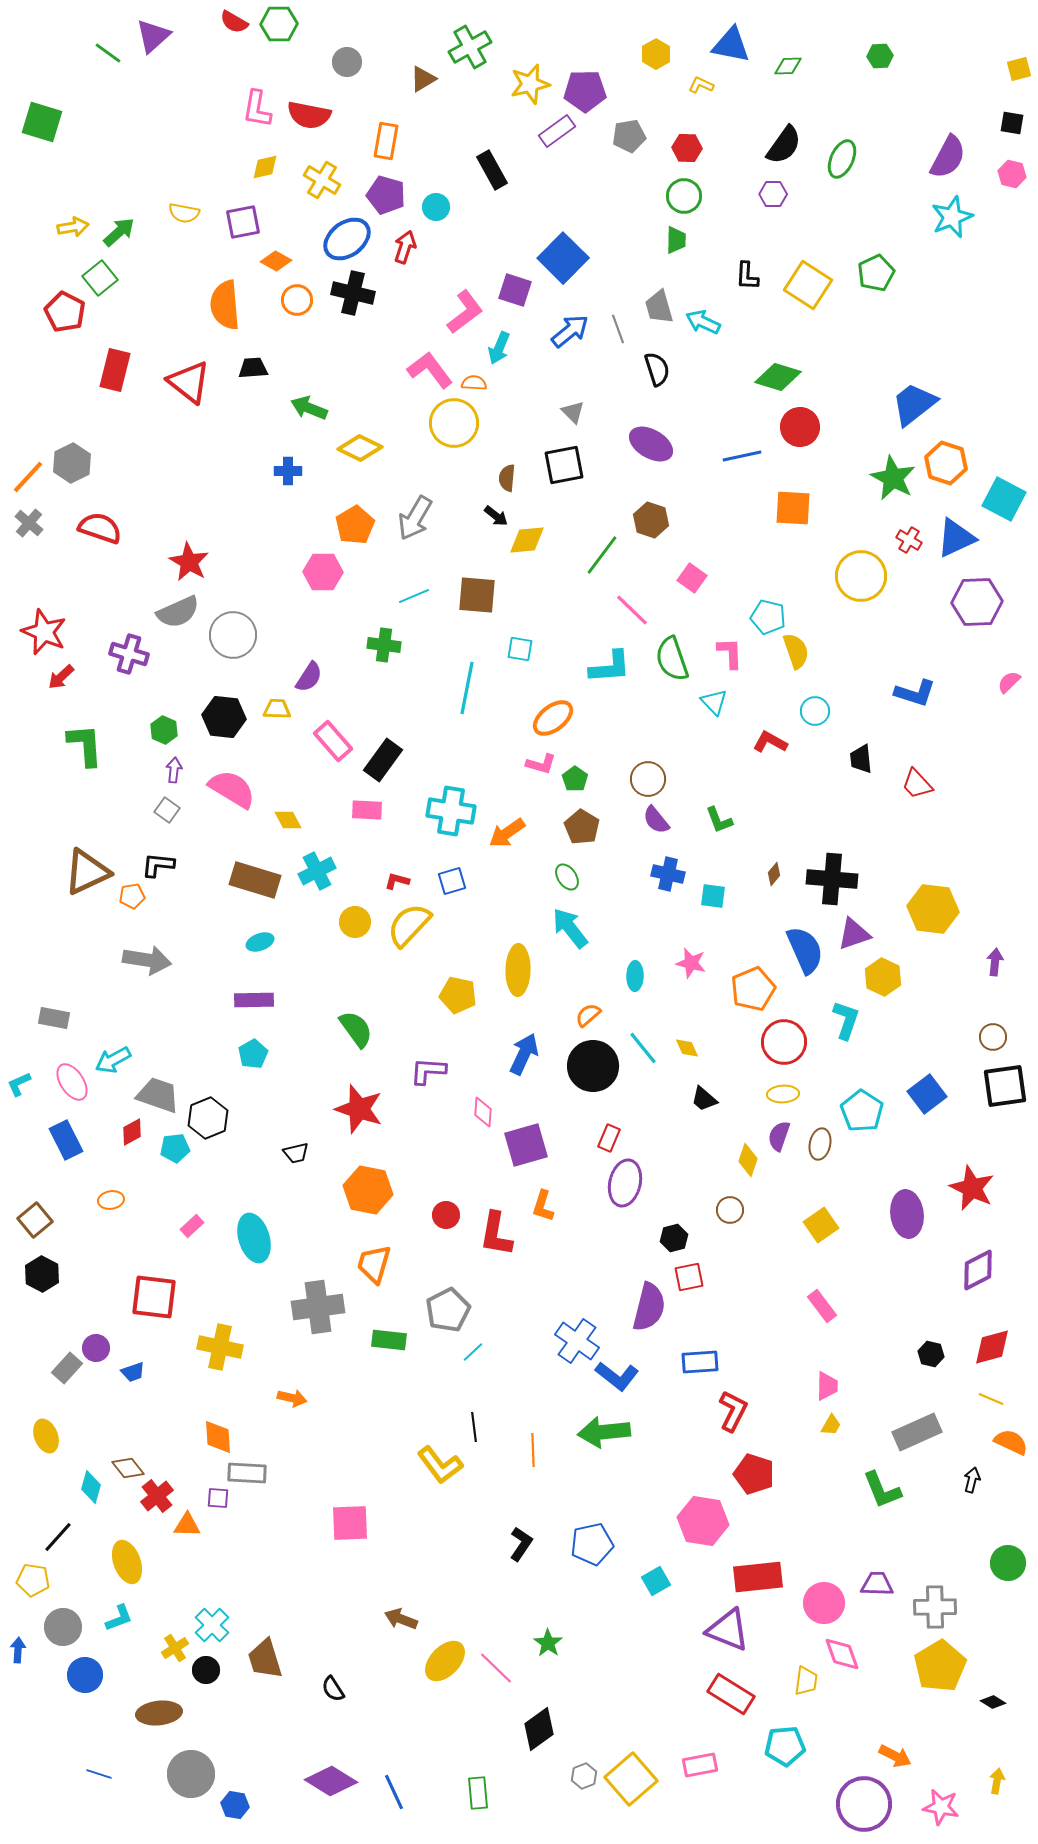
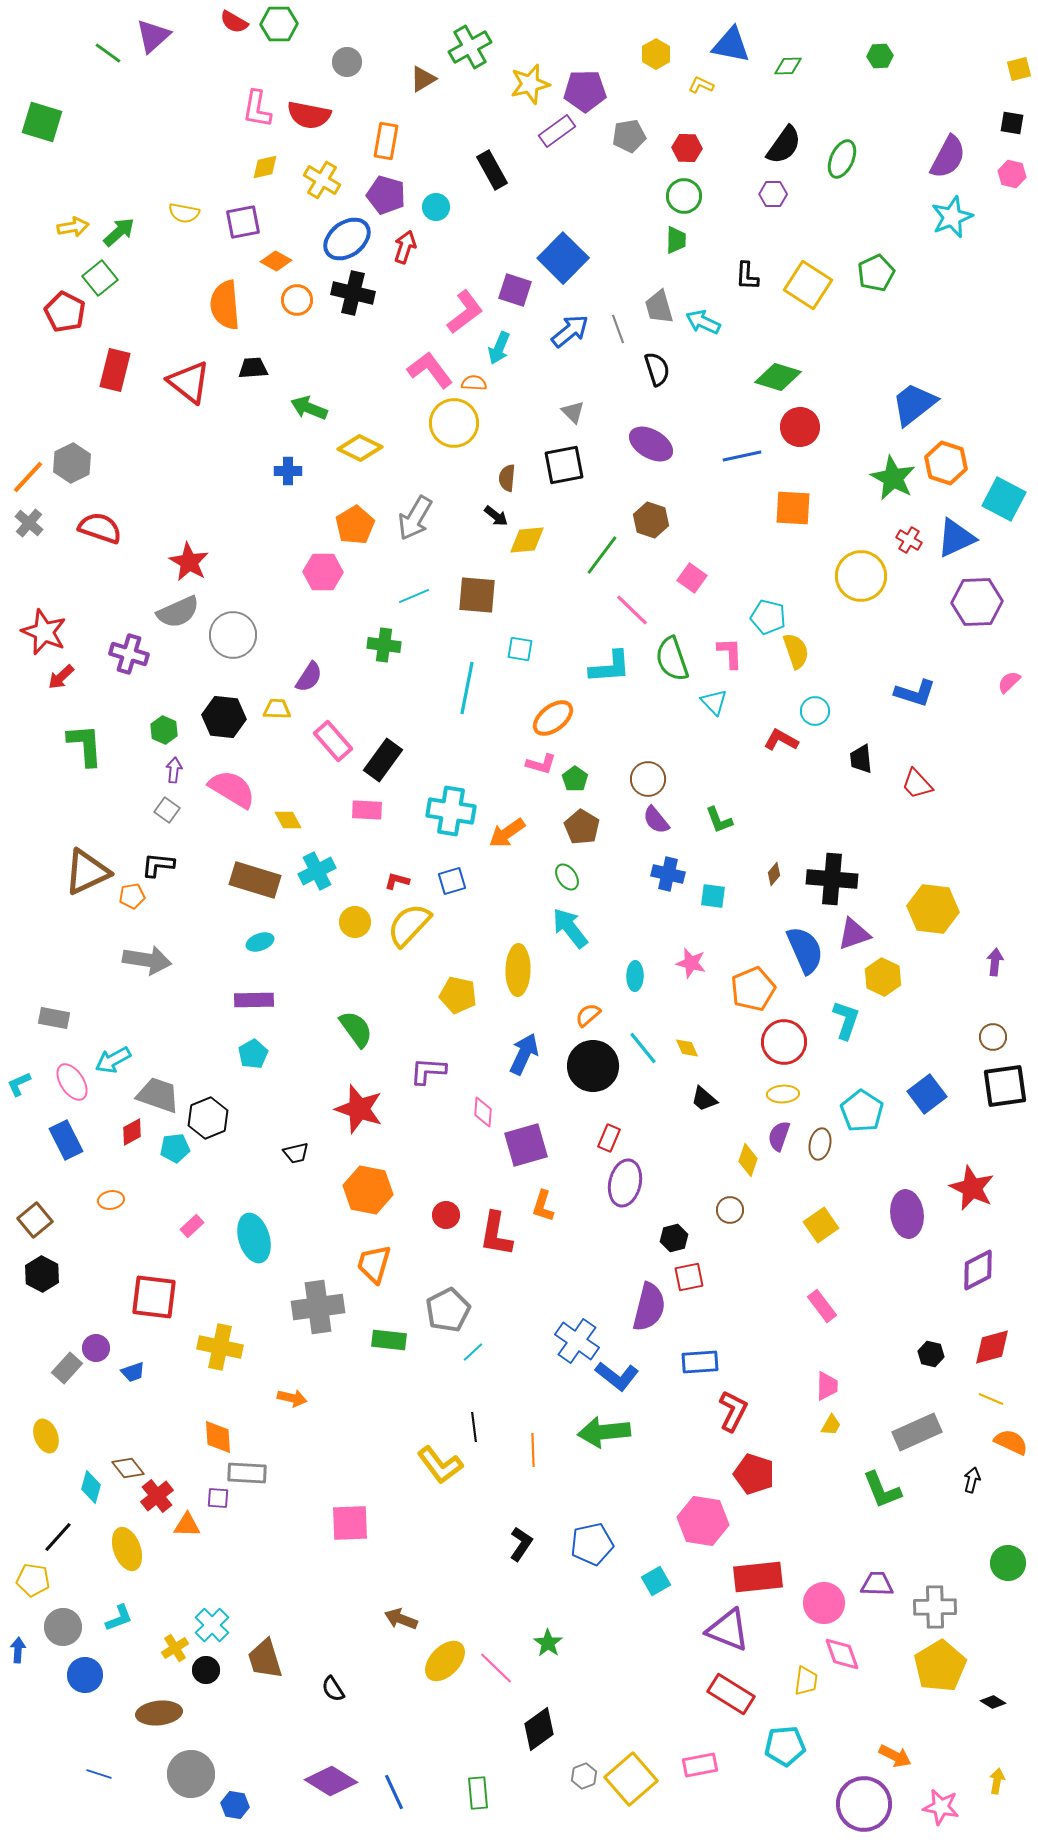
red L-shape at (770, 742): moved 11 px right, 2 px up
yellow ellipse at (127, 1562): moved 13 px up
